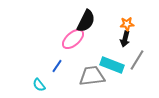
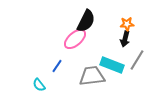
pink ellipse: moved 2 px right
